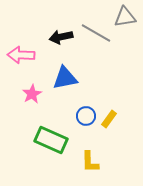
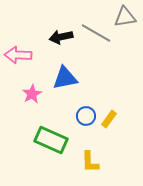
pink arrow: moved 3 px left
